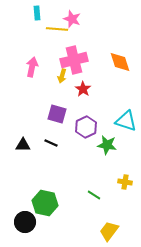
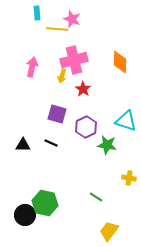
orange diamond: rotated 20 degrees clockwise
yellow cross: moved 4 px right, 4 px up
green line: moved 2 px right, 2 px down
black circle: moved 7 px up
